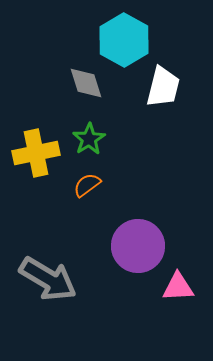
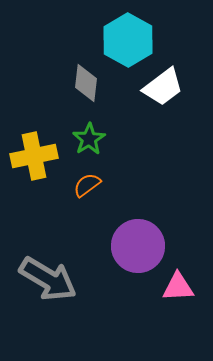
cyan hexagon: moved 4 px right
gray diamond: rotated 24 degrees clockwise
white trapezoid: rotated 39 degrees clockwise
yellow cross: moved 2 px left, 3 px down
